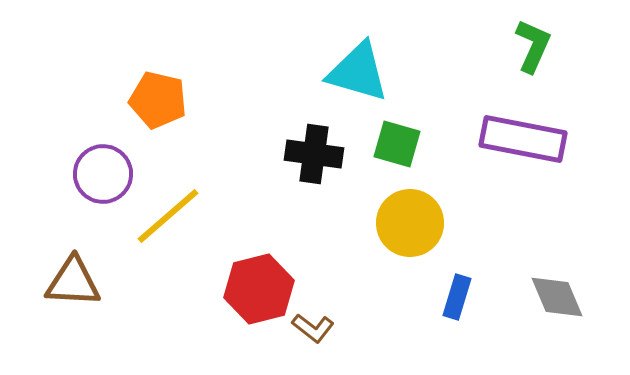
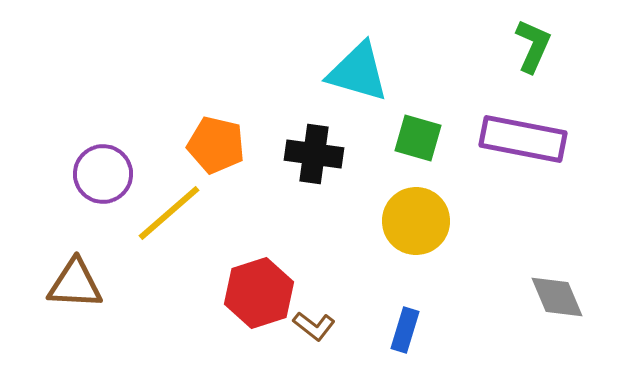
orange pentagon: moved 58 px right, 45 px down
green square: moved 21 px right, 6 px up
yellow line: moved 1 px right, 3 px up
yellow circle: moved 6 px right, 2 px up
brown triangle: moved 2 px right, 2 px down
red hexagon: moved 4 px down; rotated 4 degrees counterclockwise
blue rectangle: moved 52 px left, 33 px down
brown L-shape: moved 1 px right, 2 px up
